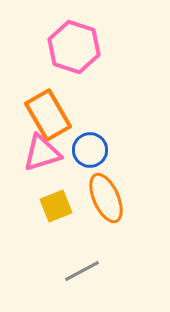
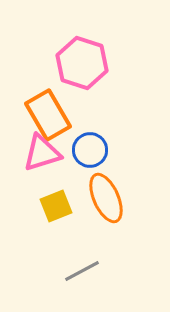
pink hexagon: moved 8 px right, 16 px down
